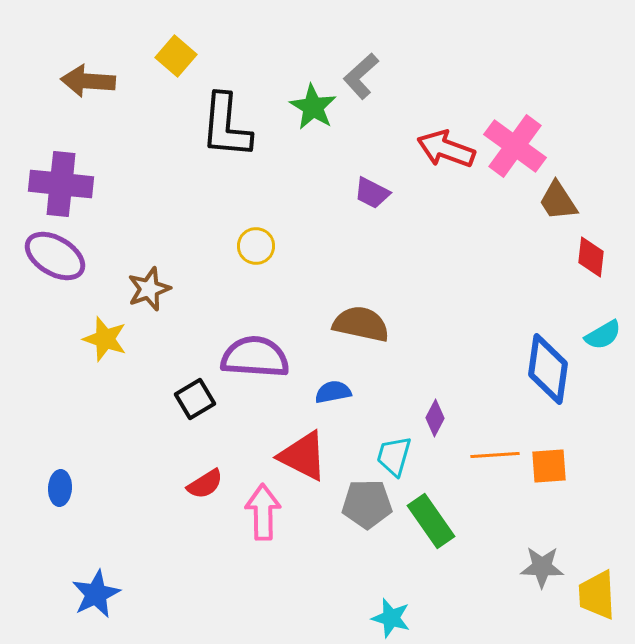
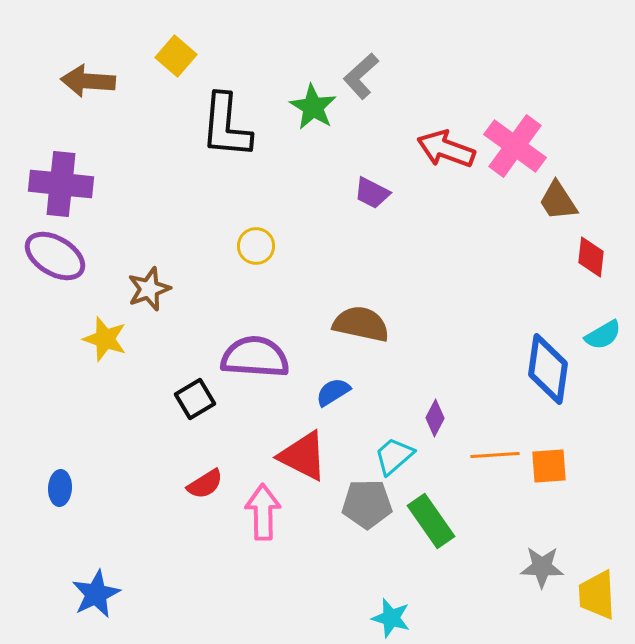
blue semicircle: rotated 21 degrees counterclockwise
cyan trapezoid: rotated 33 degrees clockwise
